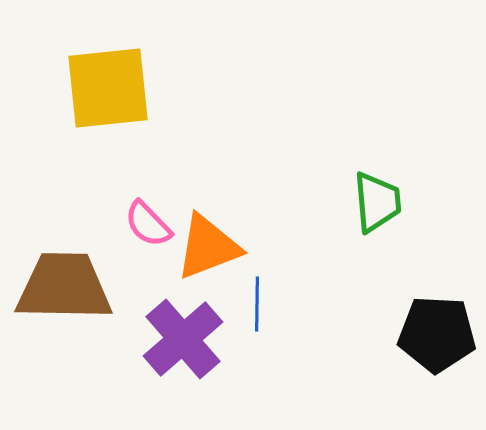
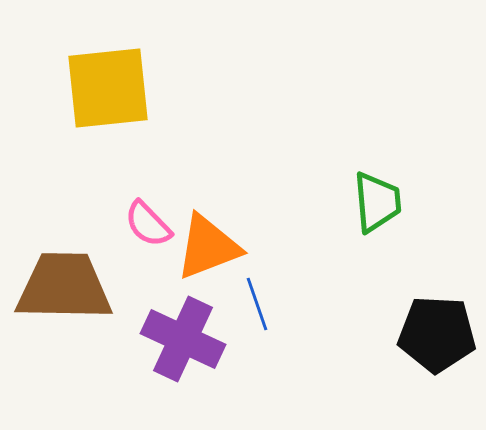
blue line: rotated 20 degrees counterclockwise
purple cross: rotated 24 degrees counterclockwise
